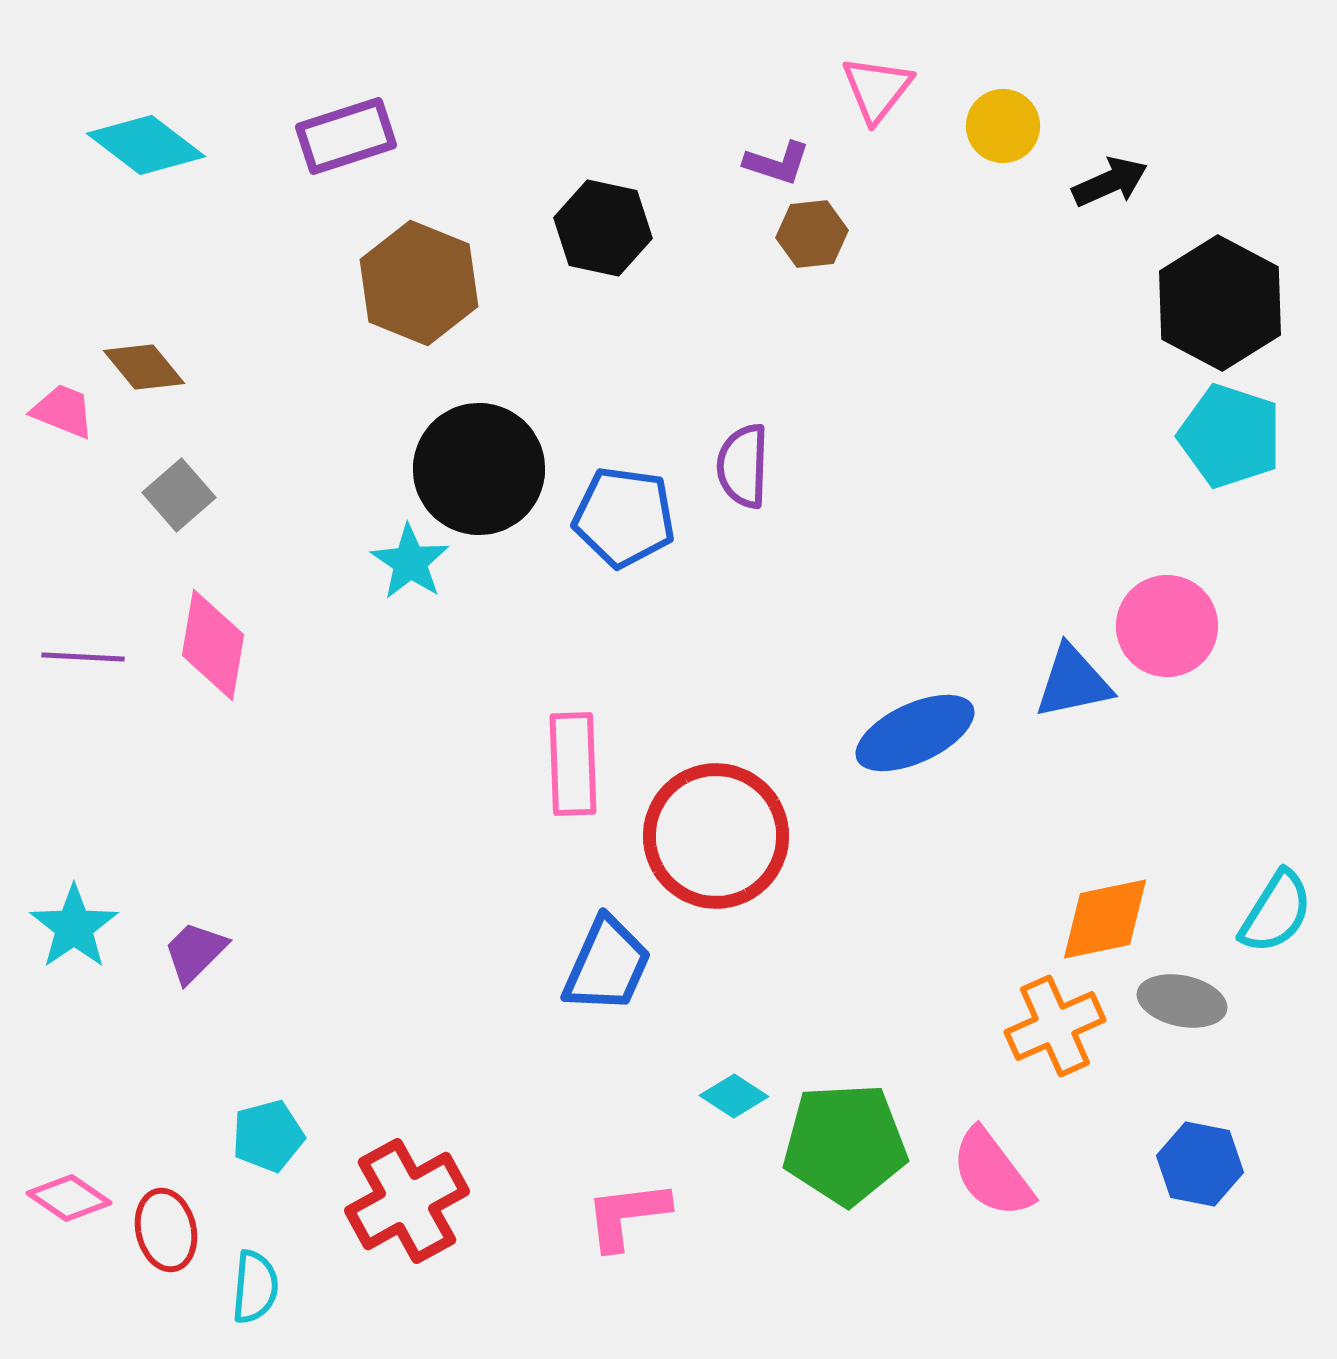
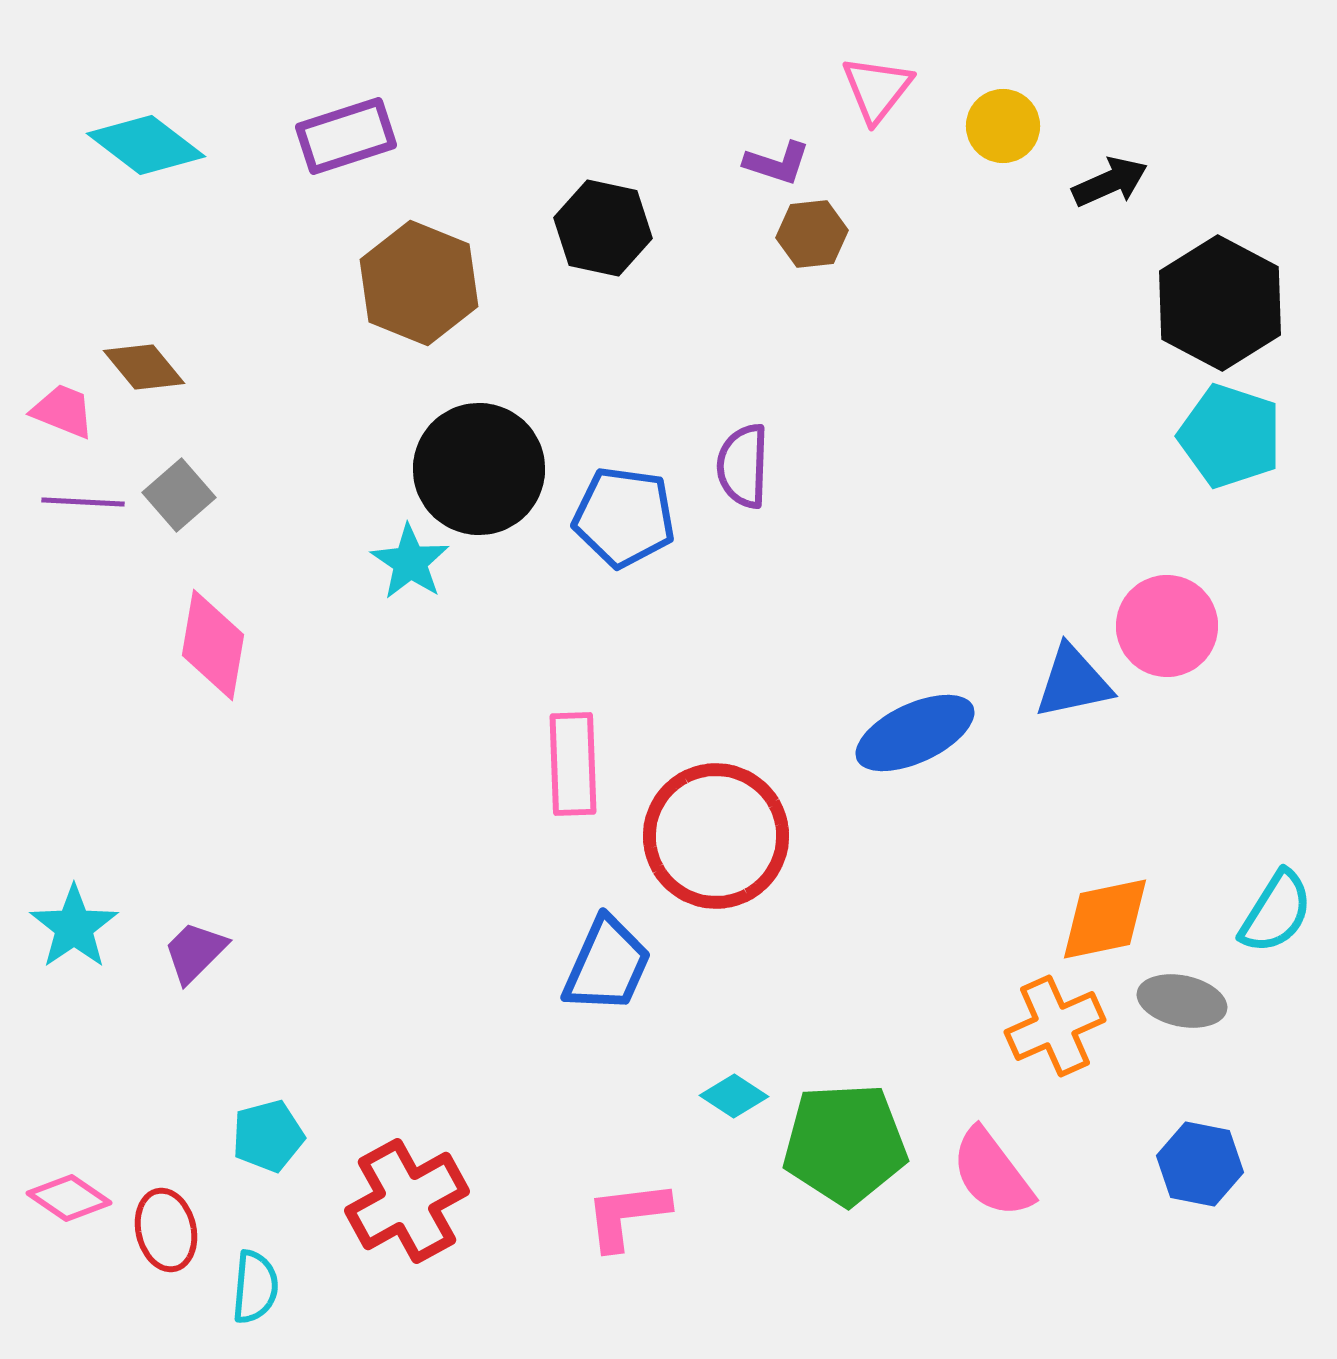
purple line at (83, 657): moved 155 px up
